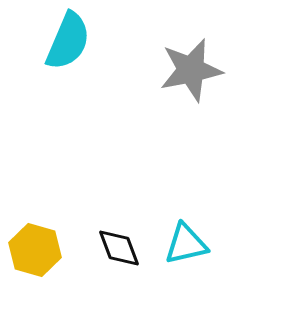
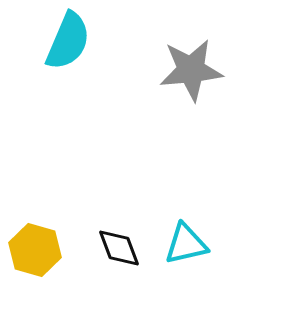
gray star: rotated 6 degrees clockwise
